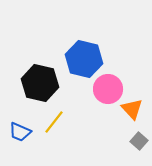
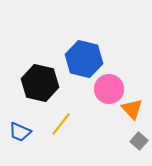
pink circle: moved 1 px right
yellow line: moved 7 px right, 2 px down
